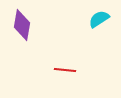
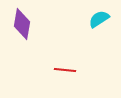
purple diamond: moved 1 px up
